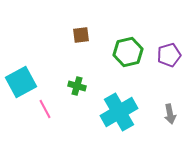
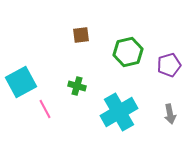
purple pentagon: moved 10 px down
